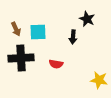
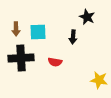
black star: moved 2 px up
brown arrow: rotated 24 degrees clockwise
red semicircle: moved 1 px left, 2 px up
